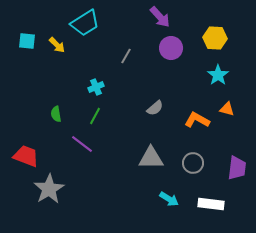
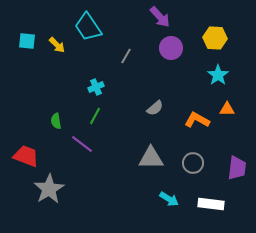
cyan trapezoid: moved 3 px right, 4 px down; rotated 88 degrees clockwise
orange triangle: rotated 14 degrees counterclockwise
green semicircle: moved 7 px down
